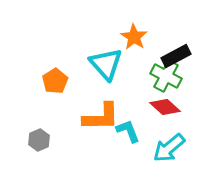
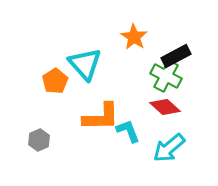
cyan triangle: moved 21 px left
